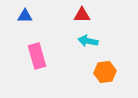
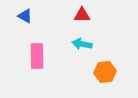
blue triangle: rotated 28 degrees clockwise
cyan arrow: moved 6 px left, 3 px down
pink rectangle: rotated 15 degrees clockwise
